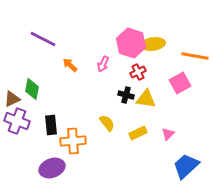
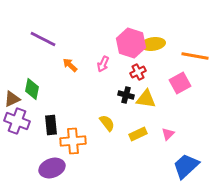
yellow rectangle: moved 1 px down
